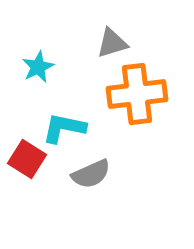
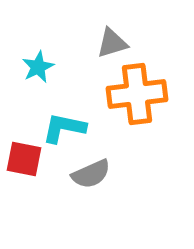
red square: moved 3 px left; rotated 21 degrees counterclockwise
